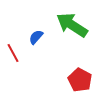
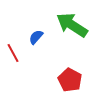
red pentagon: moved 10 px left
